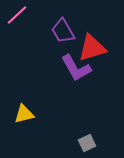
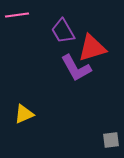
pink line: rotated 35 degrees clockwise
yellow triangle: rotated 10 degrees counterclockwise
gray square: moved 24 px right, 3 px up; rotated 18 degrees clockwise
